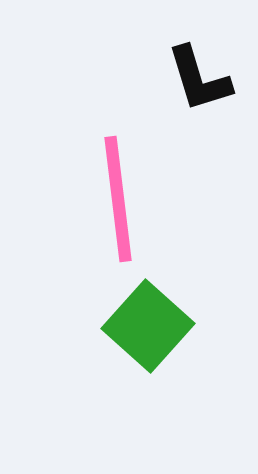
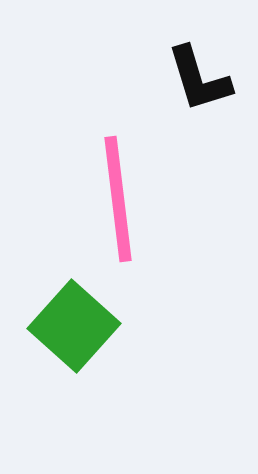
green square: moved 74 px left
